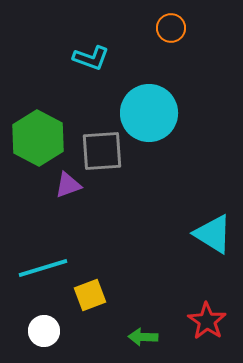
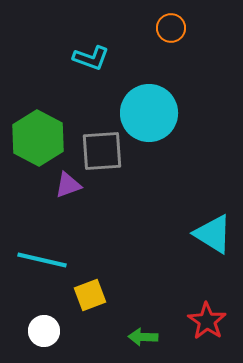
cyan line: moved 1 px left, 8 px up; rotated 30 degrees clockwise
